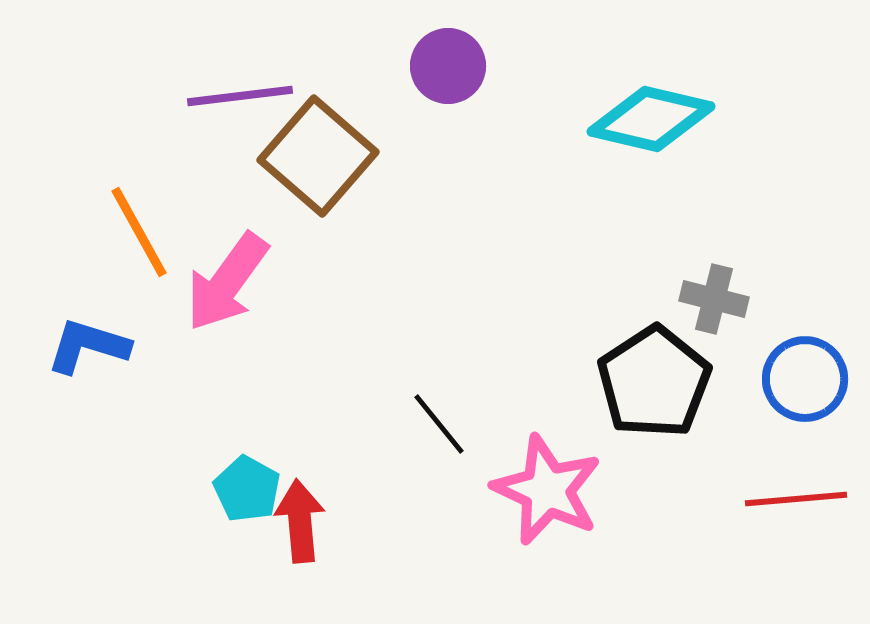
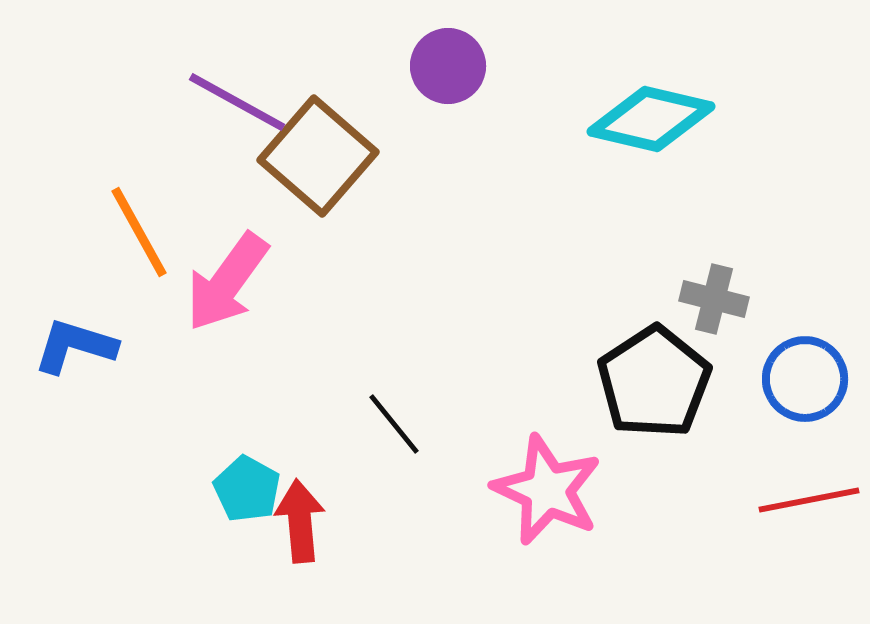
purple line: moved 3 px left, 6 px down; rotated 36 degrees clockwise
blue L-shape: moved 13 px left
black line: moved 45 px left
red line: moved 13 px right, 1 px down; rotated 6 degrees counterclockwise
